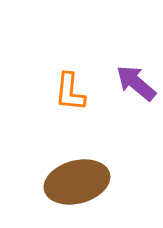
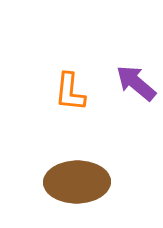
brown ellipse: rotated 14 degrees clockwise
